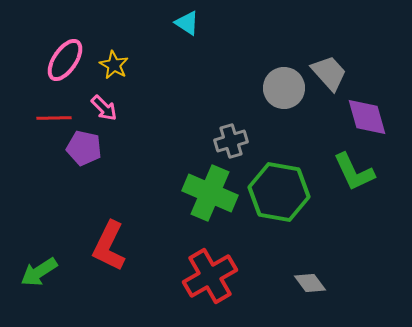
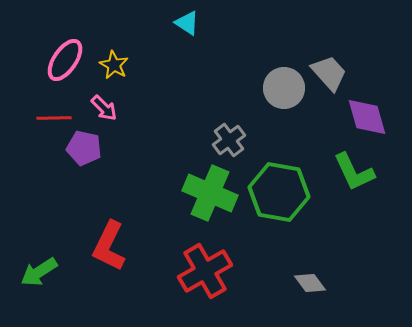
gray cross: moved 2 px left, 1 px up; rotated 20 degrees counterclockwise
red cross: moved 5 px left, 5 px up
